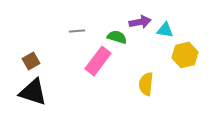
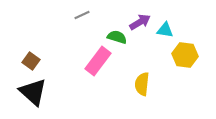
purple arrow: rotated 20 degrees counterclockwise
gray line: moved 5 px right, 16 px up; rotated 21 degrees counterclockwise
yellow hexagon: rotated 20 degrees clockwise
brown square: rotated 24 degrees counterclockwise
yellow semicircle: moved 4 px left
black triangle: rotated 24 degrees clockwise
